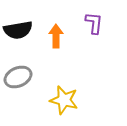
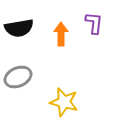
black semicircle: moved 1 px right, 2 px up
orange arrow: moved 5 px right, 2 px up
yellow star: moved 2 px down
